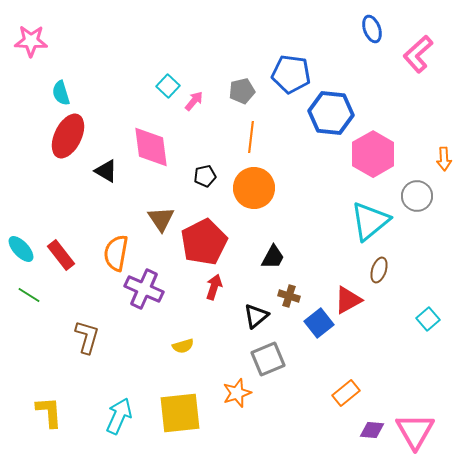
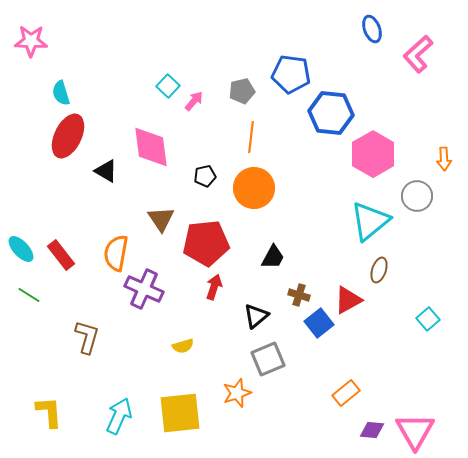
red pentagon at (204, 242): moved 2 px right, 1 px down; rotated 21 degrees clockwise
brown cross at (289, 296): moved 10 px right, 1 px up
